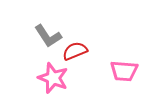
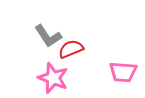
red semicircle: moved 4 px left, 2 px up
pink trapezoid: moved 1 px left, 1 px down
